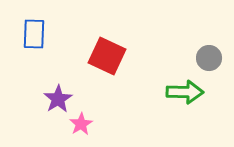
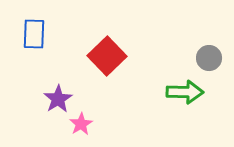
red square: rotated 21 degrees clockwise
